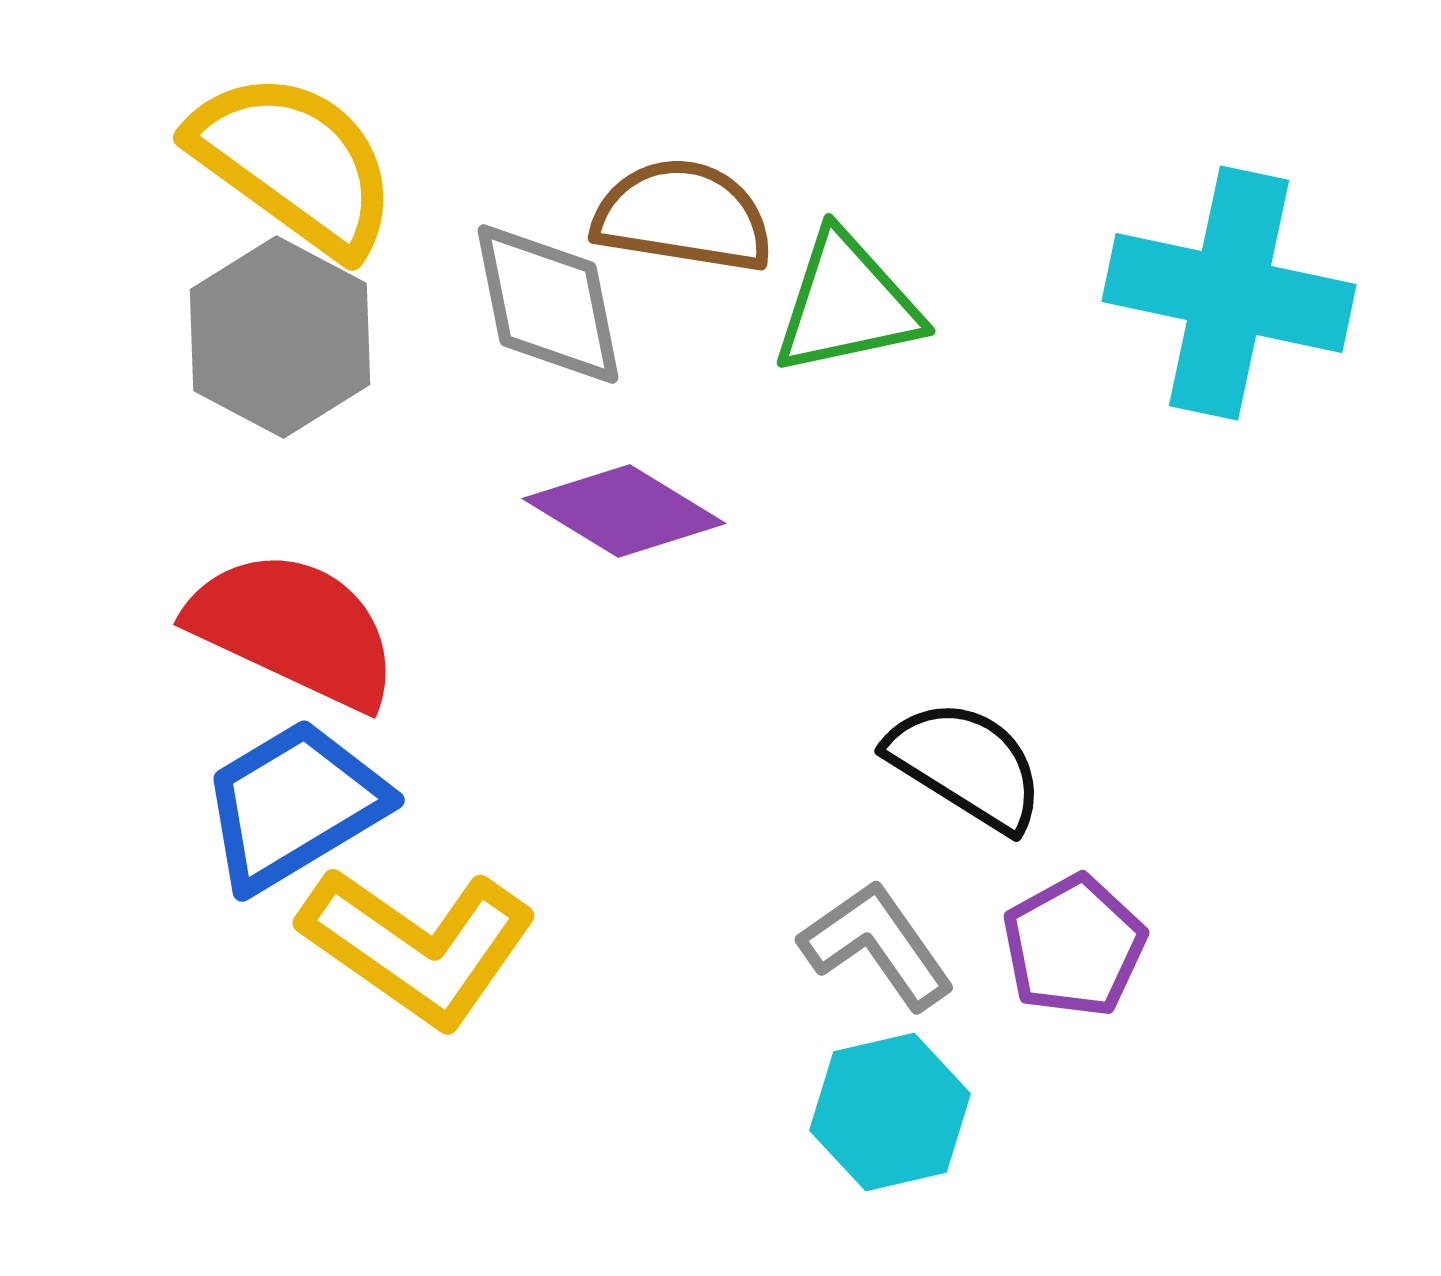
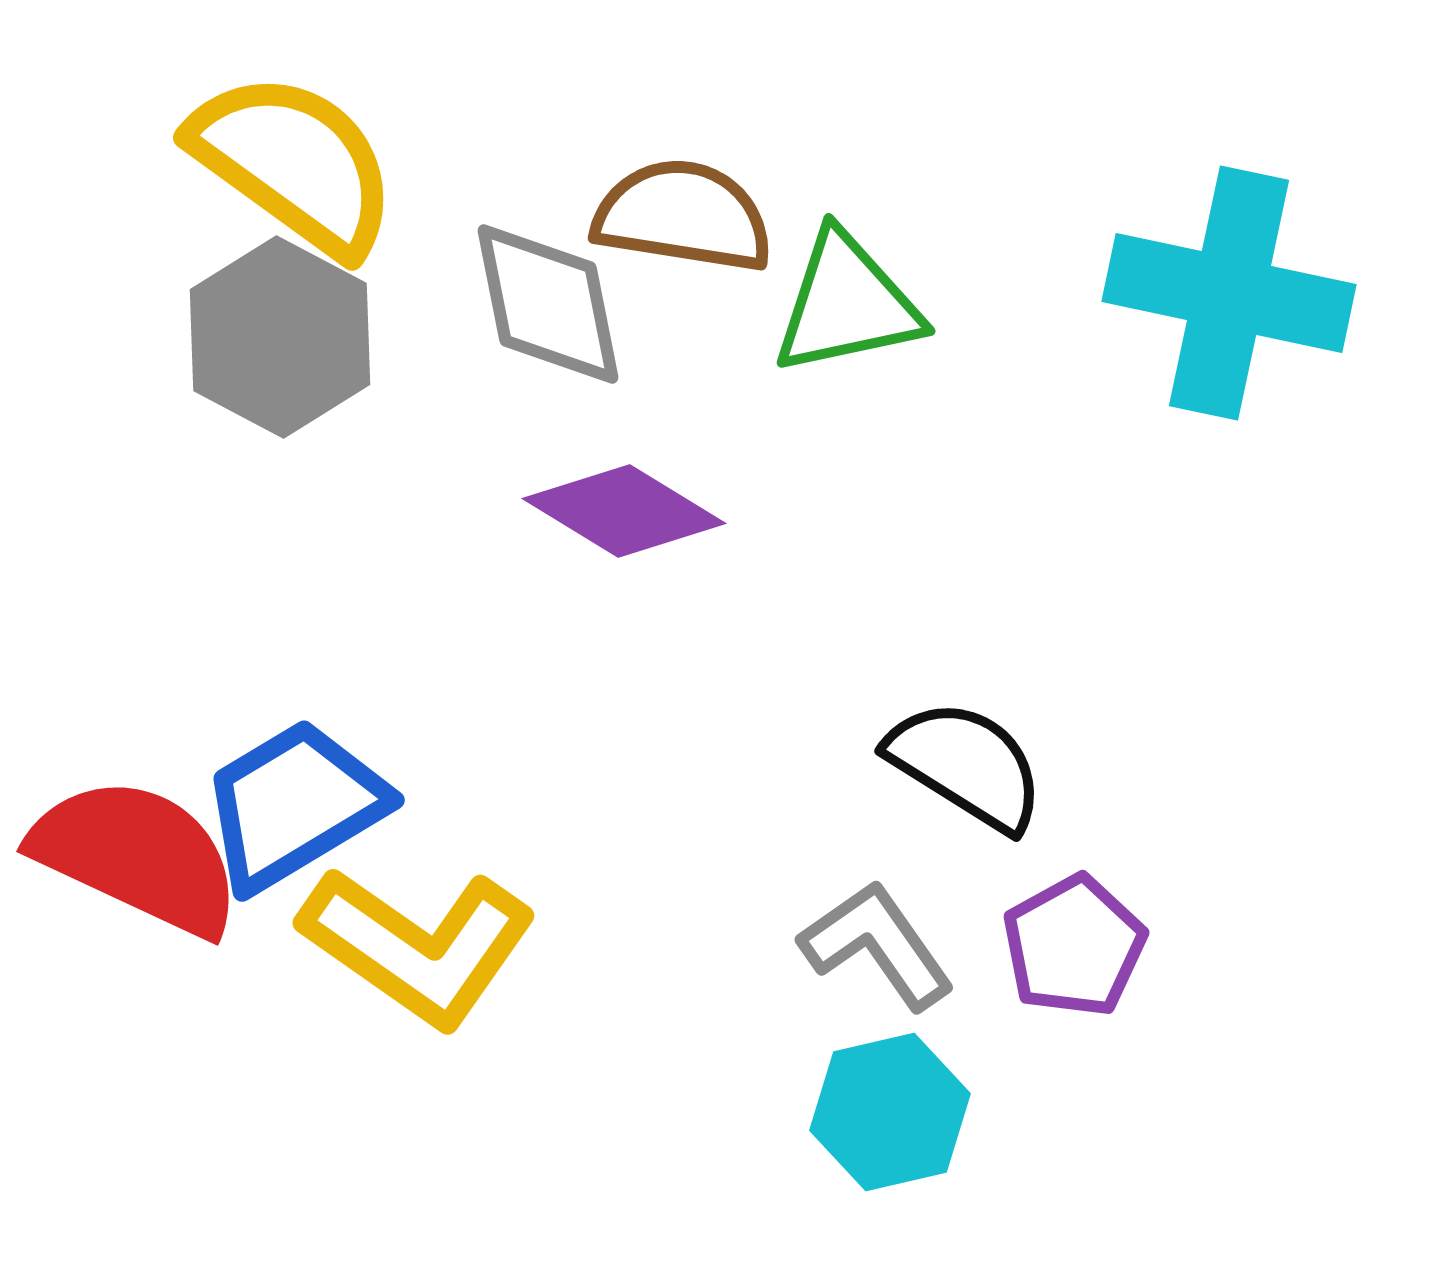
red semicircle: moved 157 px left, 227 px down
